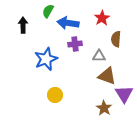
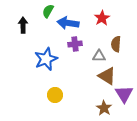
brown semicircle: moved 5 px down
brown triangle: rotated 12 degrees clockwise
